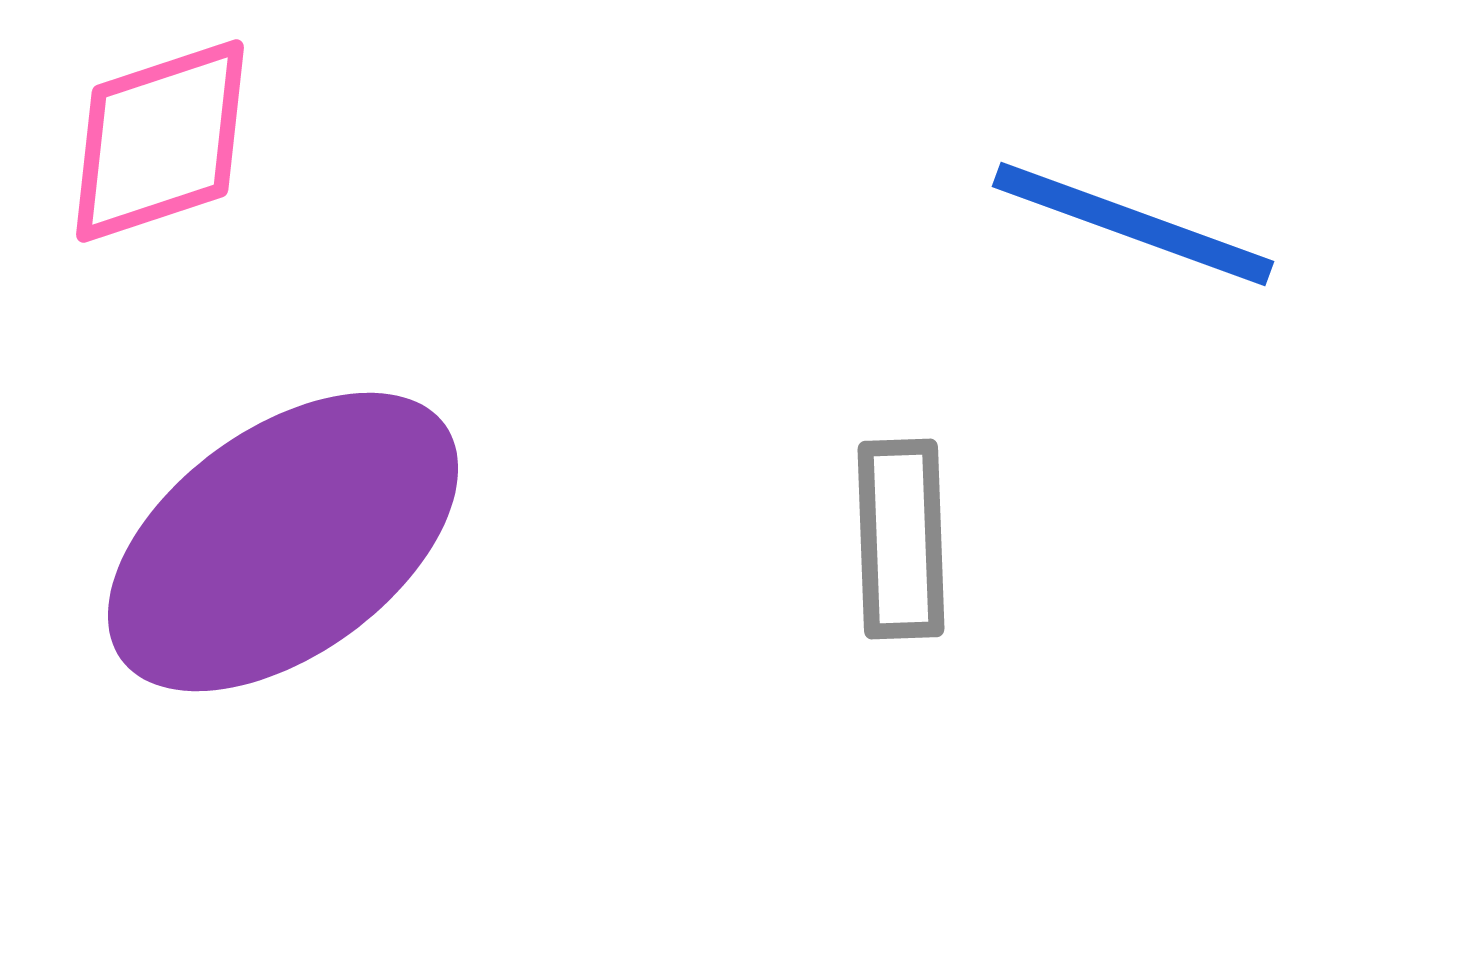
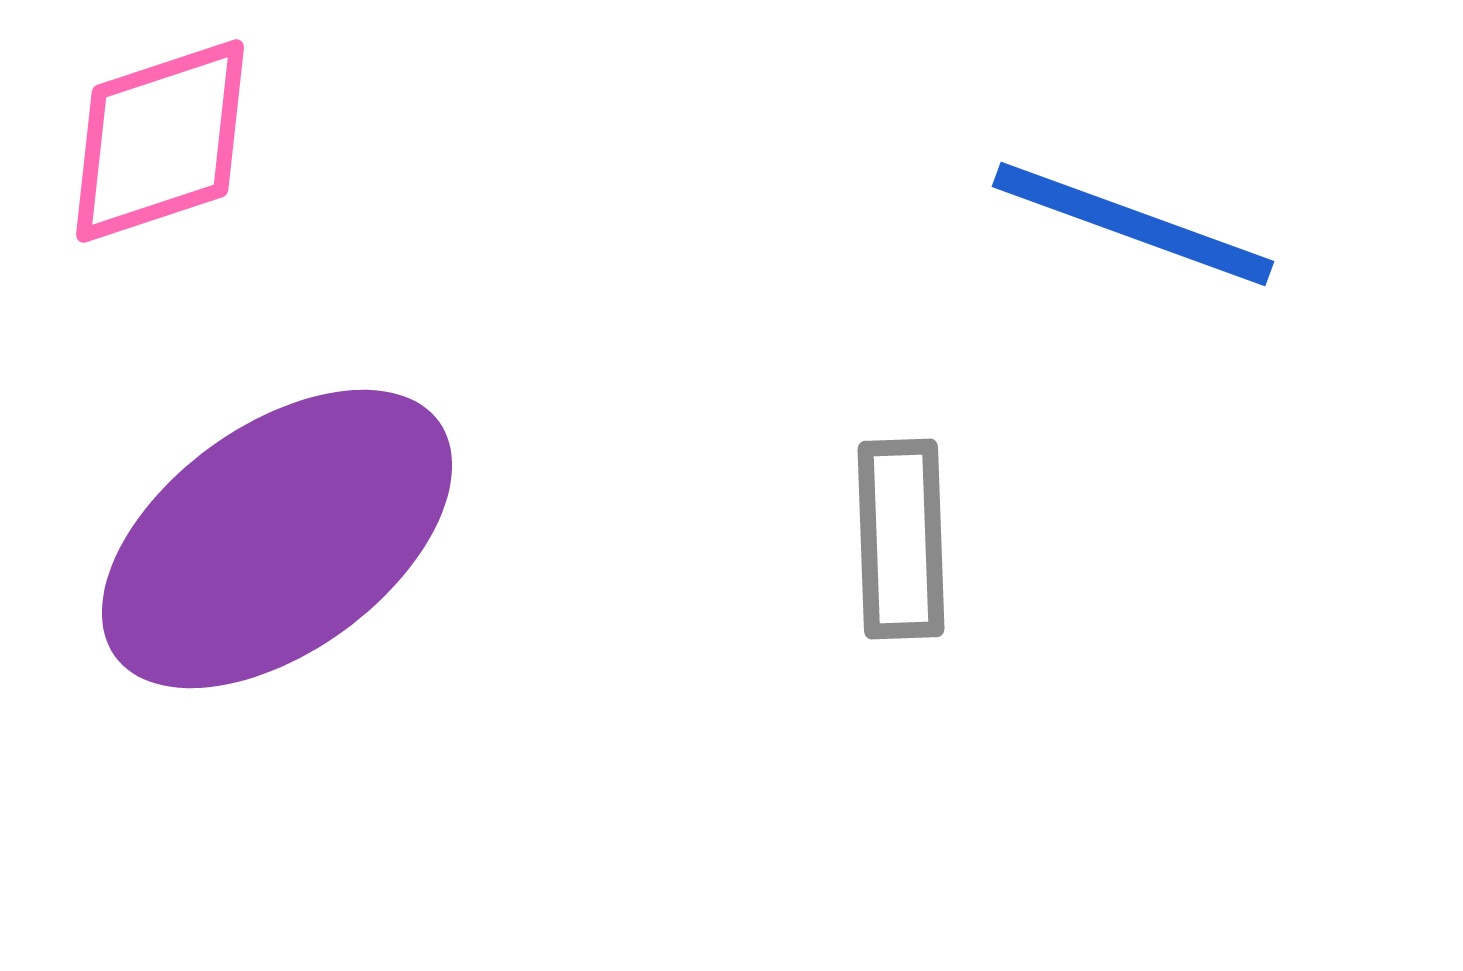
purple ellipse: moved 6 px left, 3 px up
